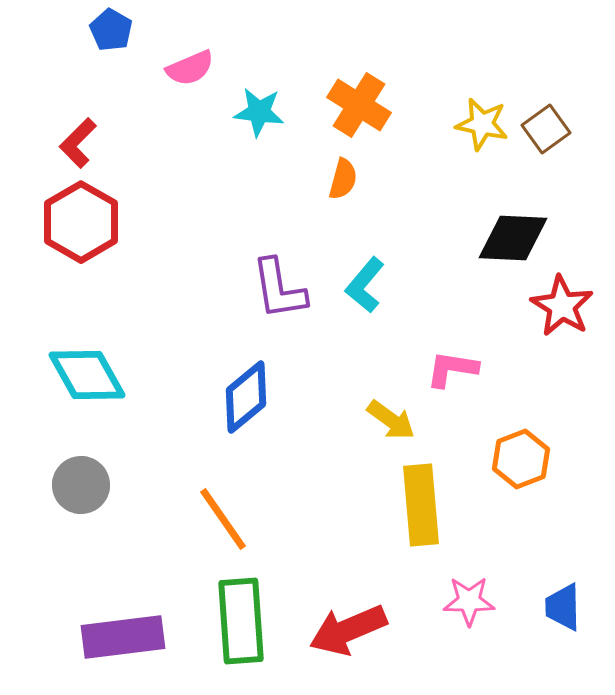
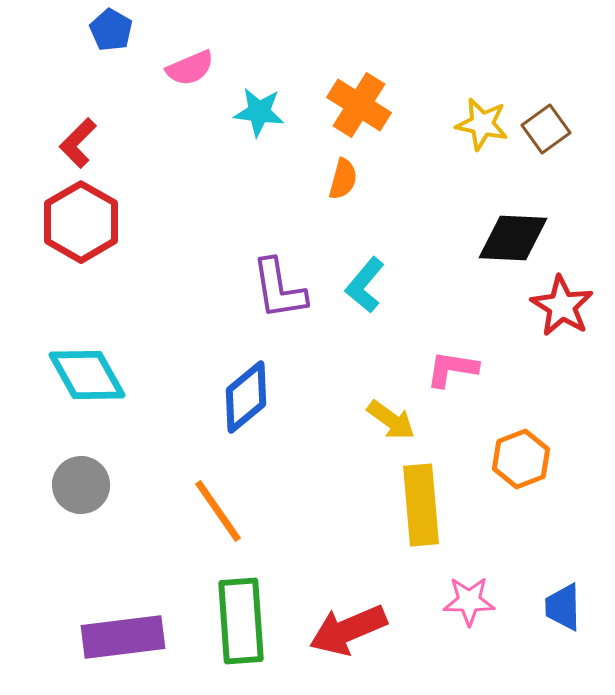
orange line: moved 5 px left, 8 px up
